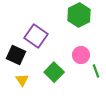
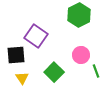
black square: rotated 30 degrees counterclockwise
yellow triangle: moved 2 px up
